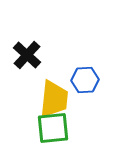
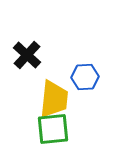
blue hexagon: moved 3 px up
green square: moved 1 px down
